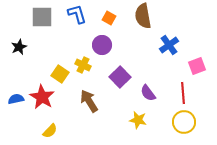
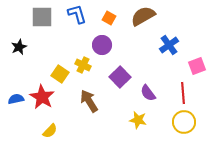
brown semicircle: rotated 70 degrees clockwise
